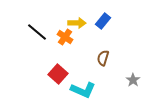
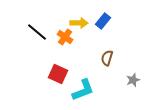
yellow arrow: moved 2 px right
brown semicircle: moved 4 px right
red square: rotated 18 degrees counterclockwise
gray star: rotated 16 degrees clockwise
cyan L-shape: rotated 45 degrees counterclockwise
